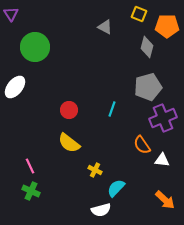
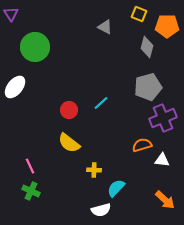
cyan line: moved 11 px left, 6 px up; rotated 28 degrees clockwise
orange semicircle: rotated 108 degrees clockwise
yellow cross: moved 1 px left; rotated 24 degrees counterclockwise
